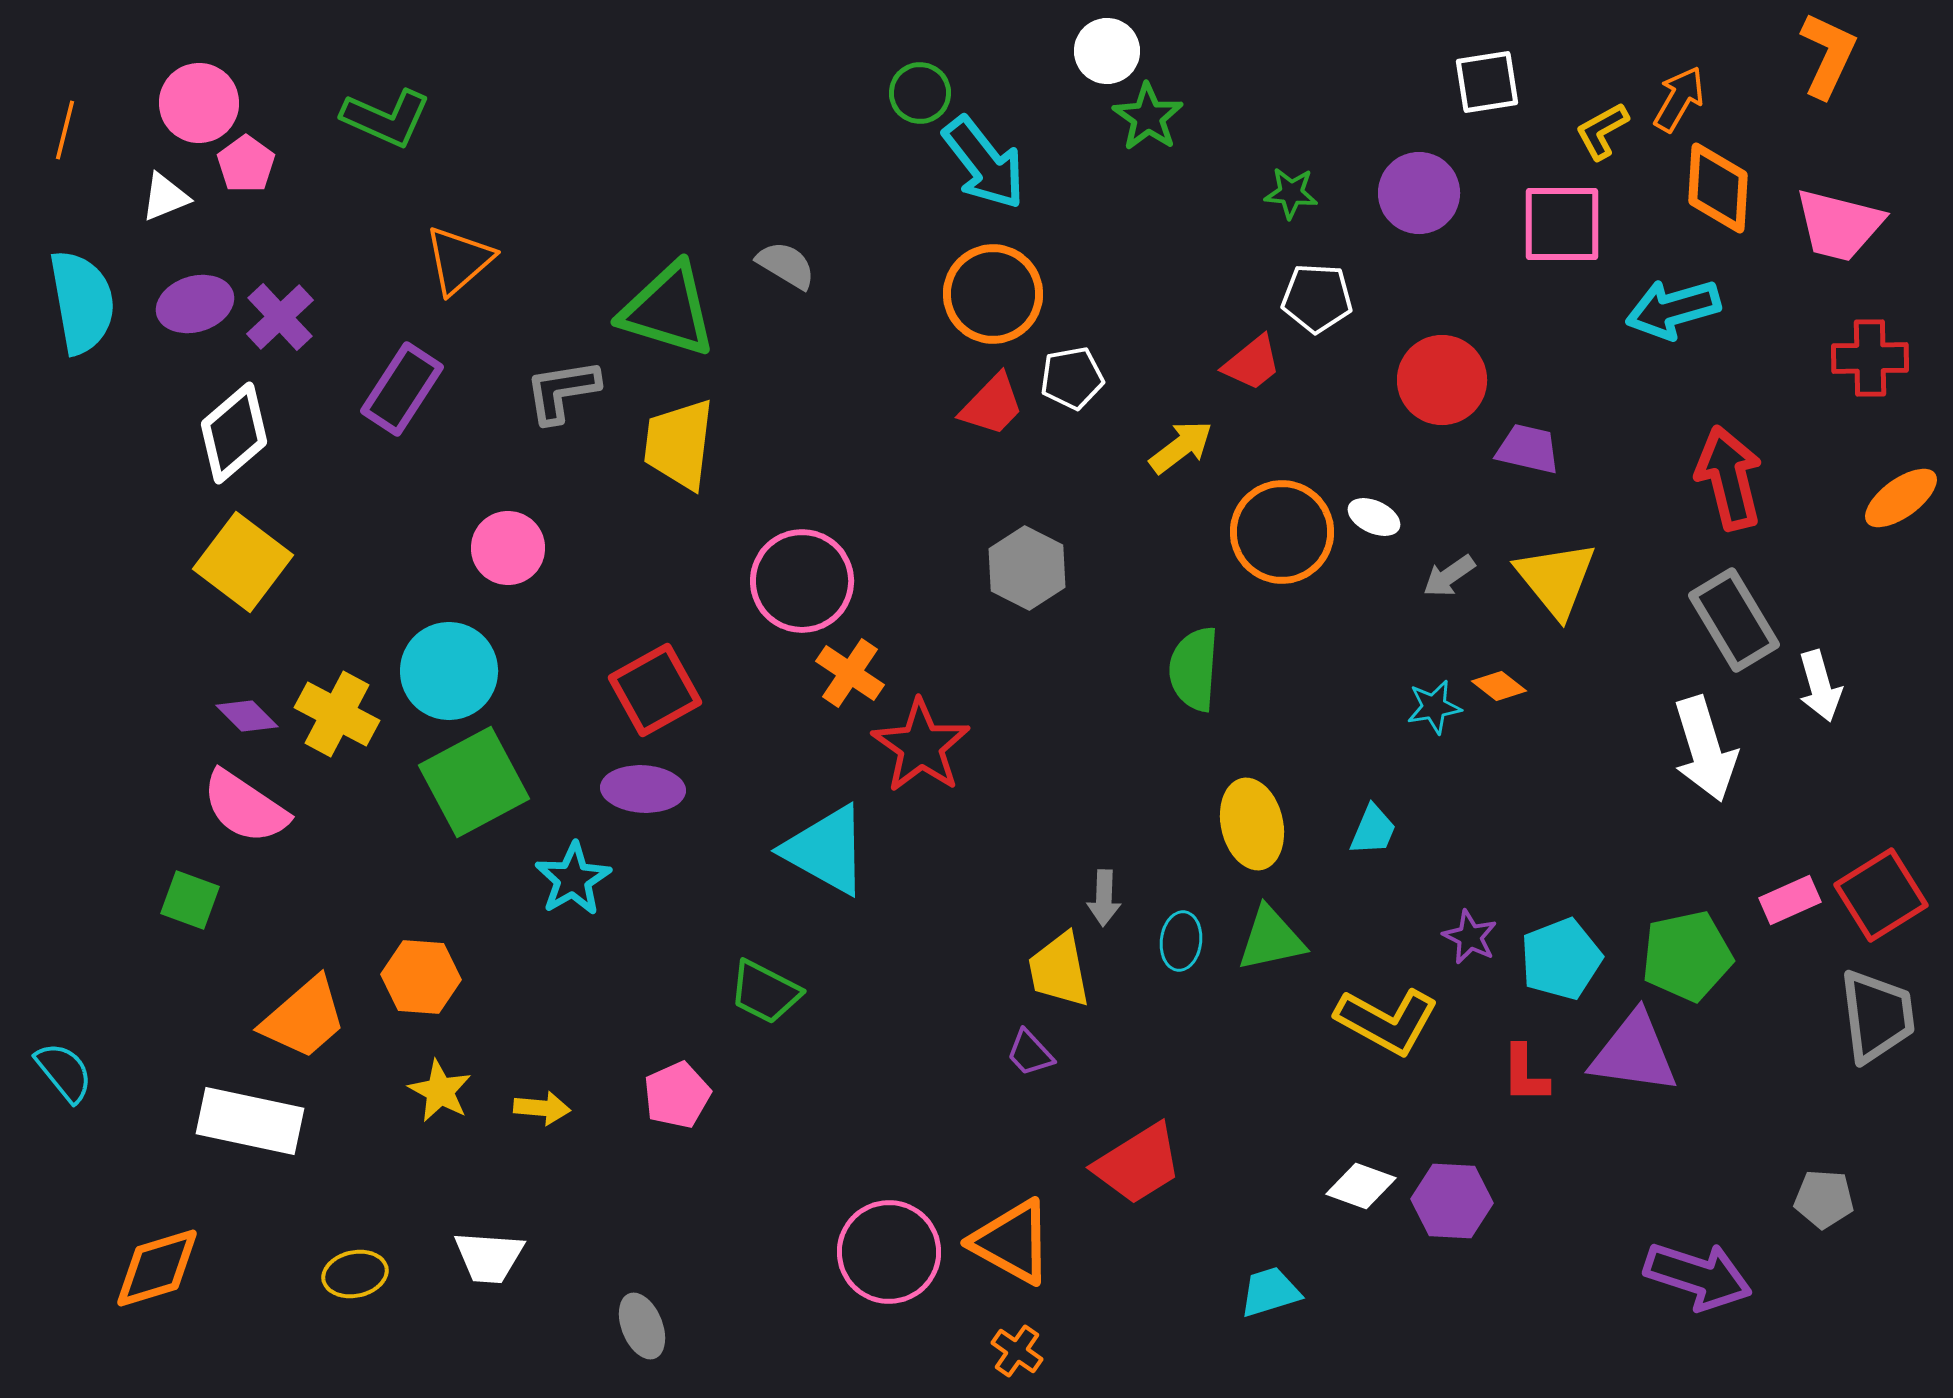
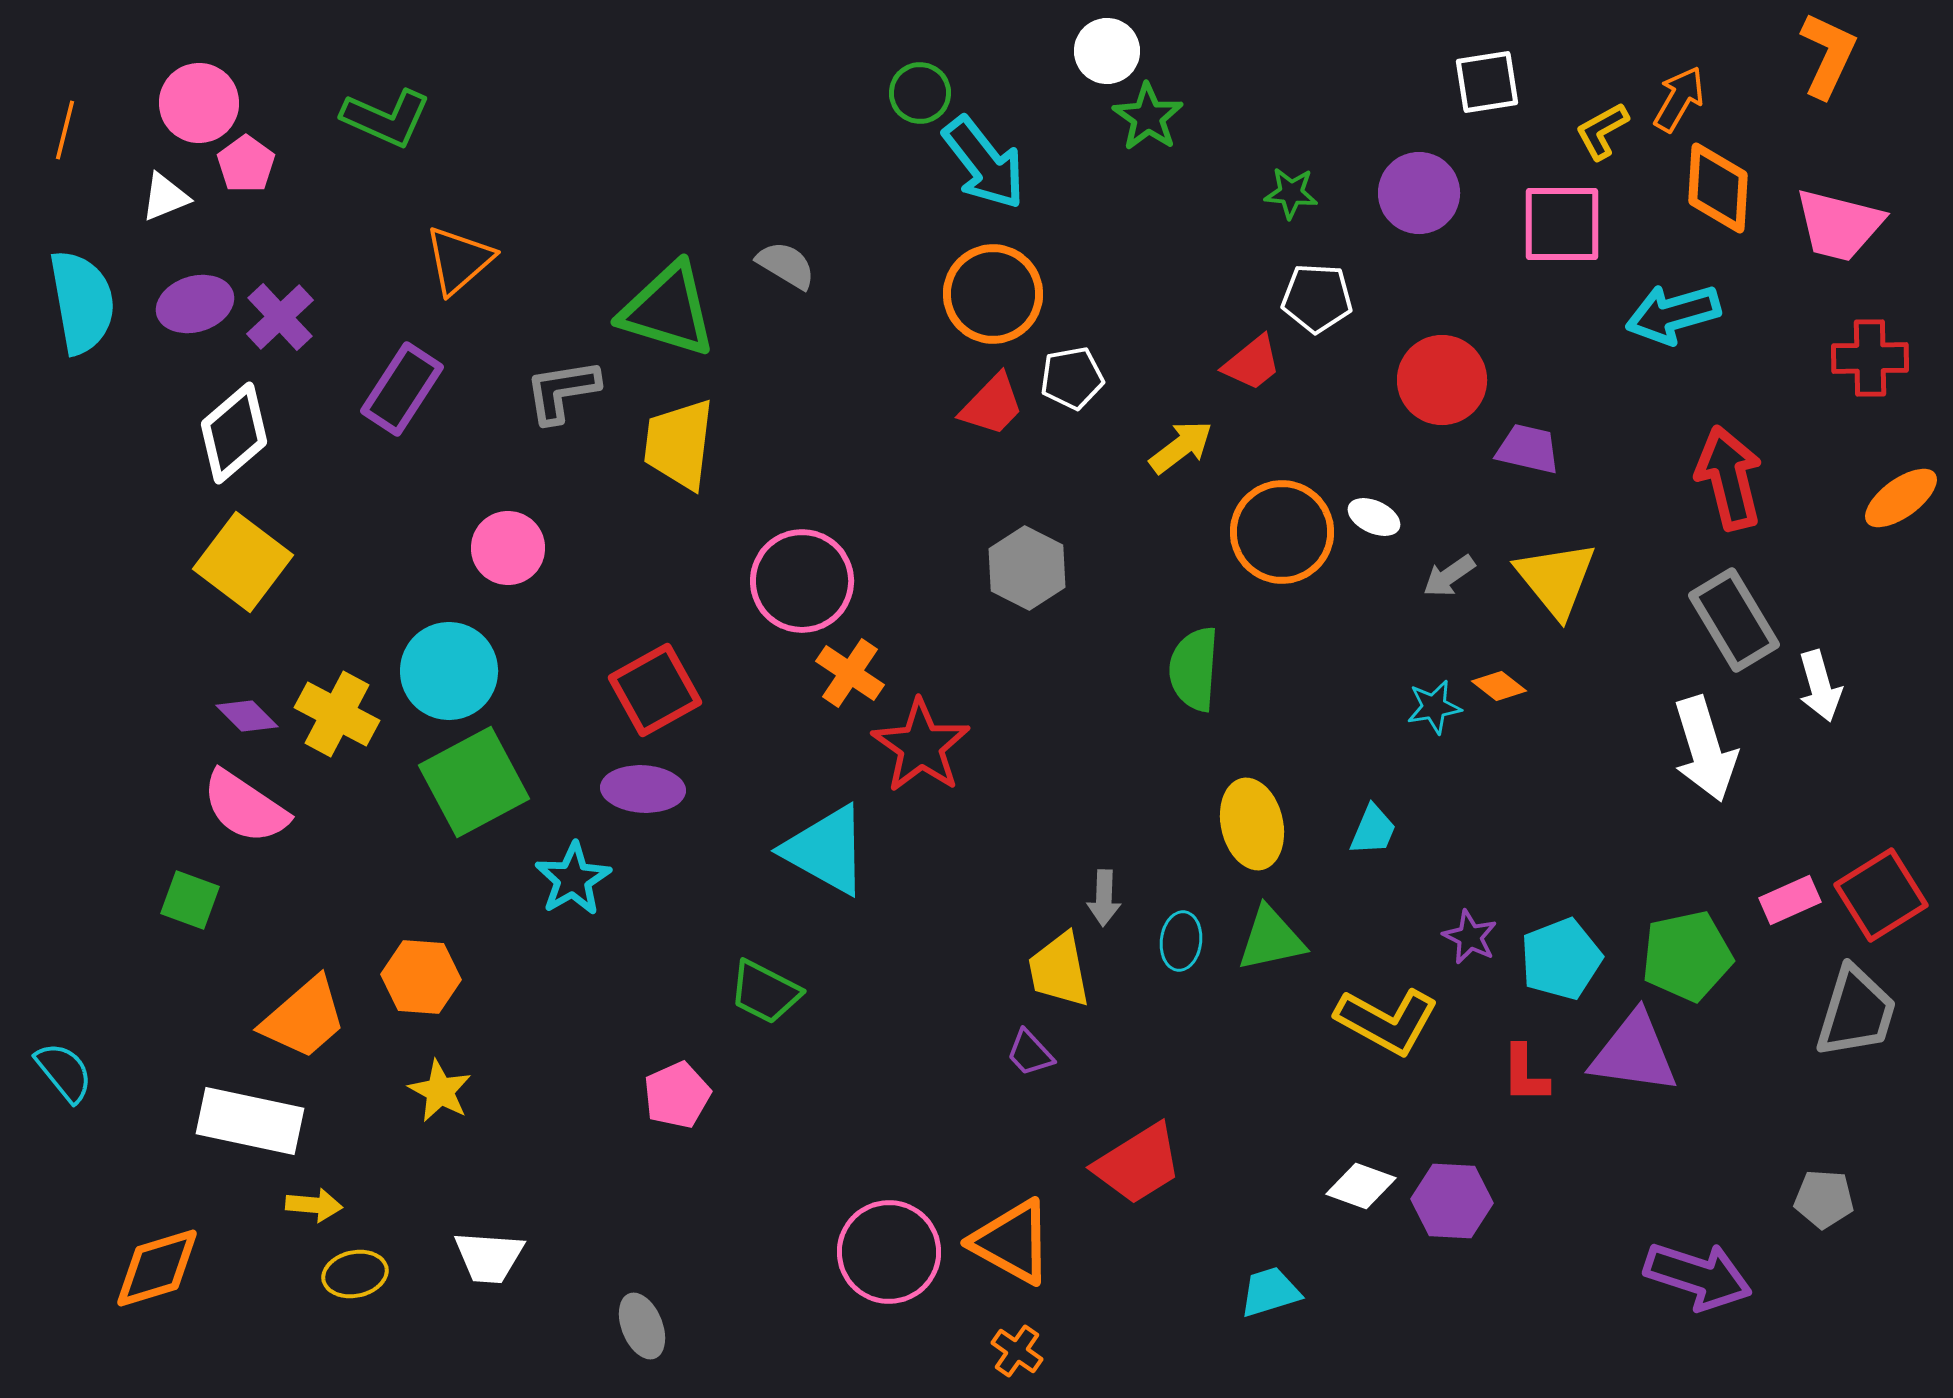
cyan arrow at (1673, 309): moved 5 px down
gray trapezoid at (1877, 1016): moved 21 px left, 4 px up; rotated 24 degrees clockwise
yellow arrow at (542, 1108): moved 228 px left, 97 px down
